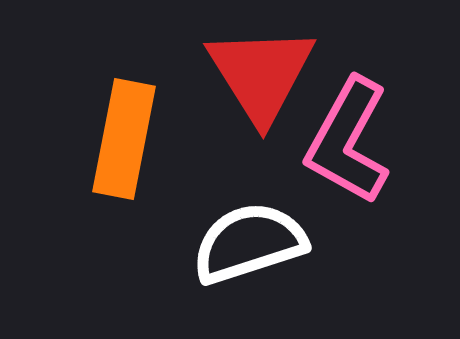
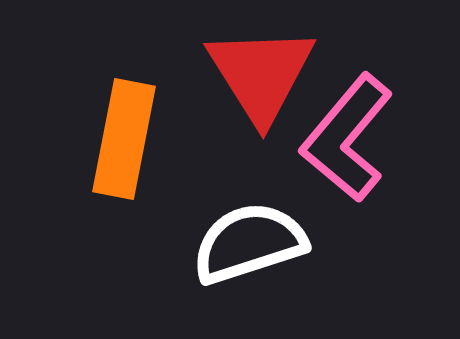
pink L-shape: moved 1 px left, 3 px up; rotated 11 degrees clockwise
